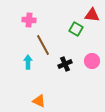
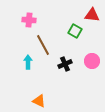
green square: moved 1 px left, 2 px down
